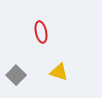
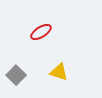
red ellipse: rotated 70 degrees clockwise
